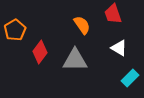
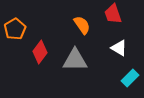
orange pentagon: moved 1 px up
